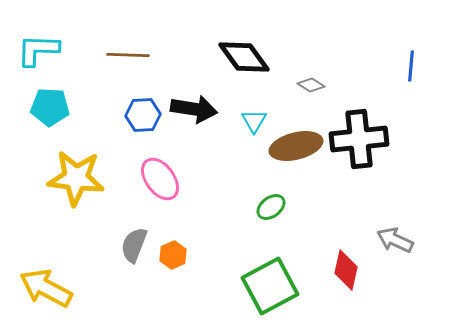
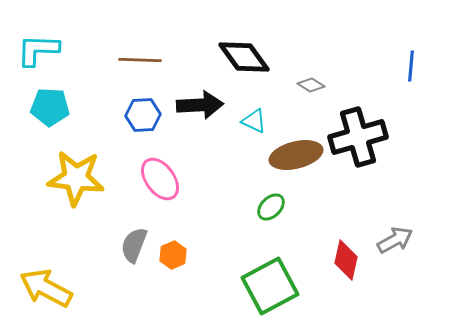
brown line: moved 12 px right, 5 px down
black arrow: moved 6 px right, 4 px up; rotated 12 degrees counterclockwise
cyan triangle: rotated 36 degrees counterclockwise
black cross: moved 1 px left, 2 px up; rotated 10 degrees counterclockwise
brown ellipse: moved 9 px down
green ellipse: rotated 8 degrees counterclockwise
gray arrow: rotated 126 degrees clockwise
red diamond: moved 10 px up
